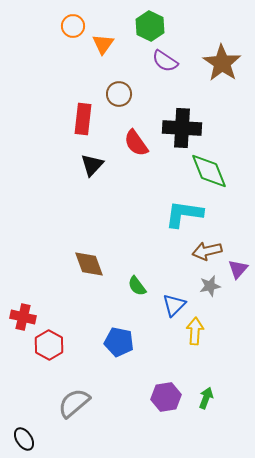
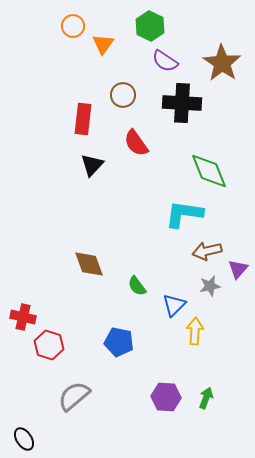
brown circle: moved 4 px right, 1 px down
black cross: moved 25 px up
red hexagon: rotated 12 degrees counterclockwise
purple hexagon: rotated 12 degrees clockwise
gray semicircle: moved 7 px up
